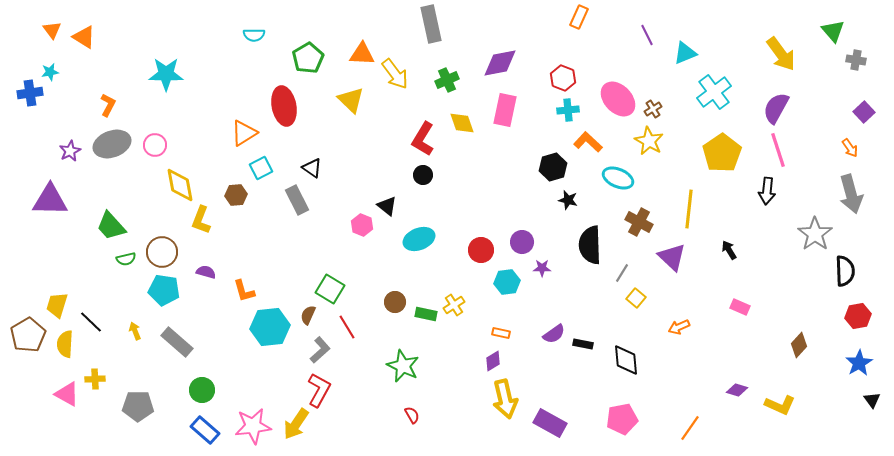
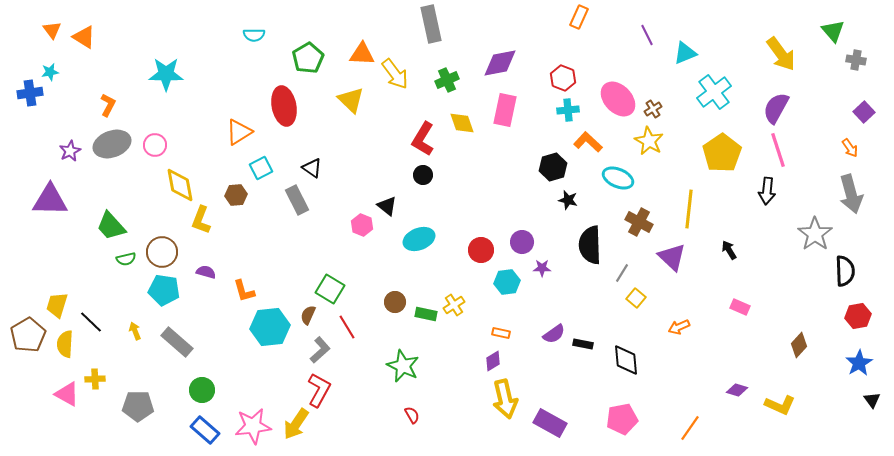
orange triangle at (244, 133): moved 5 px left, 1 px up
